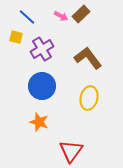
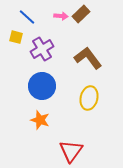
pink arrow: rotated 24 degrees counterclockwise
orange star: moved 1 px right, 2 px up
